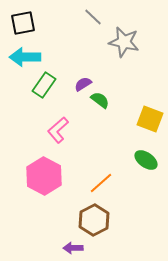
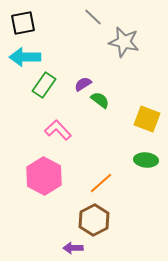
yellow square: moved 3 px left
pink L-shape: rotated 88 degrees clockwise
green ellipse: rotated 30 degrees counterclockwise
